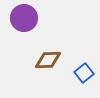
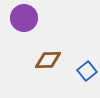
blue square: moved 3 px right, 2 px up
